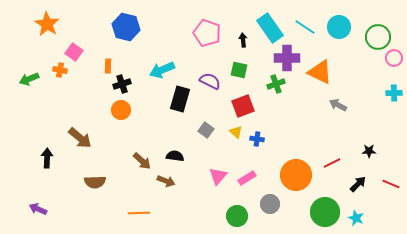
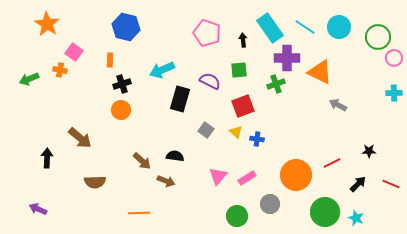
orange rectangle at (108, 66): moved 2 px right, 6 px up
green square at (239, 70): rotated 18 degrees counterclockwise
